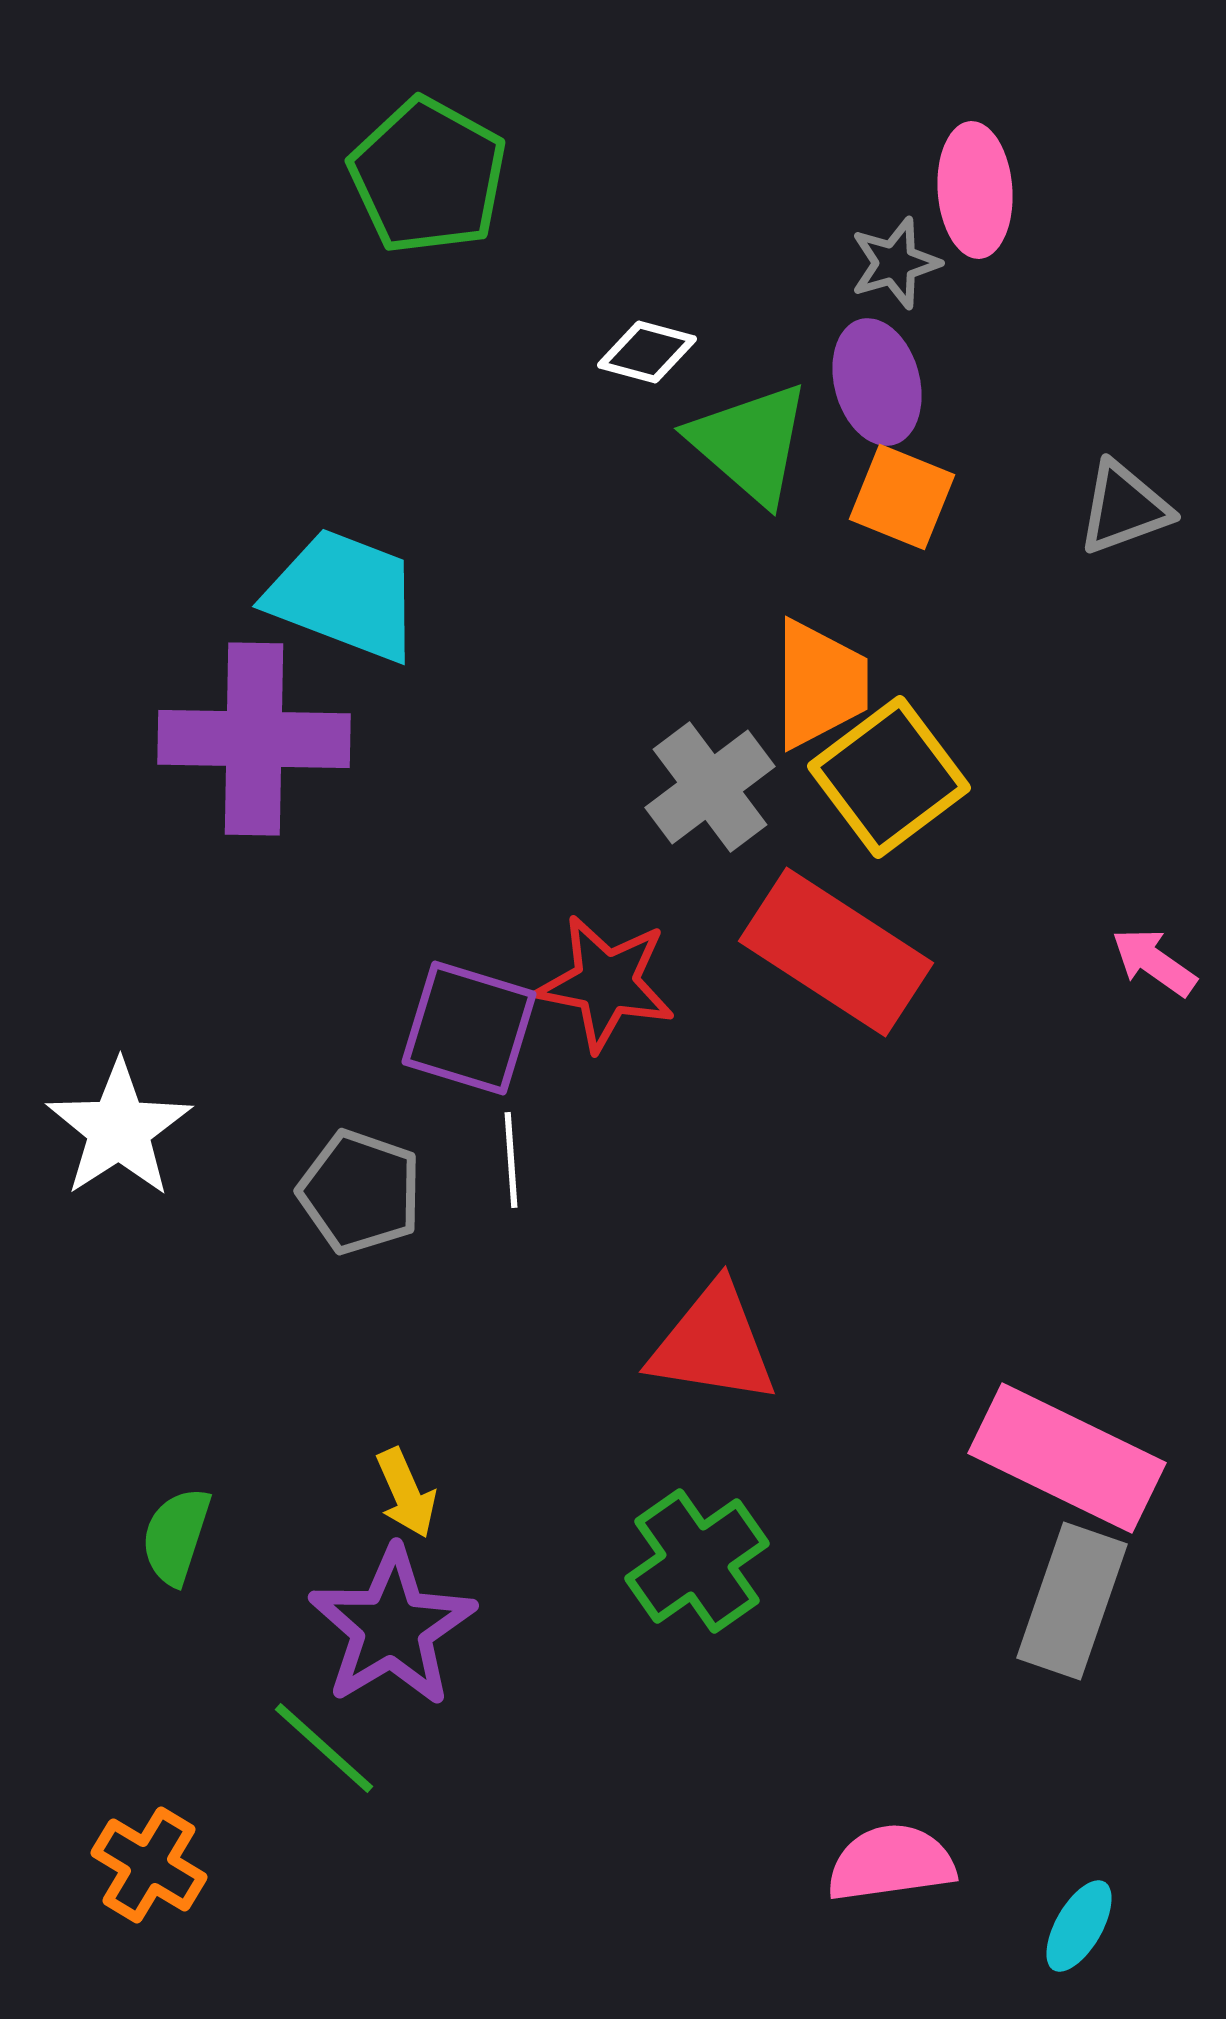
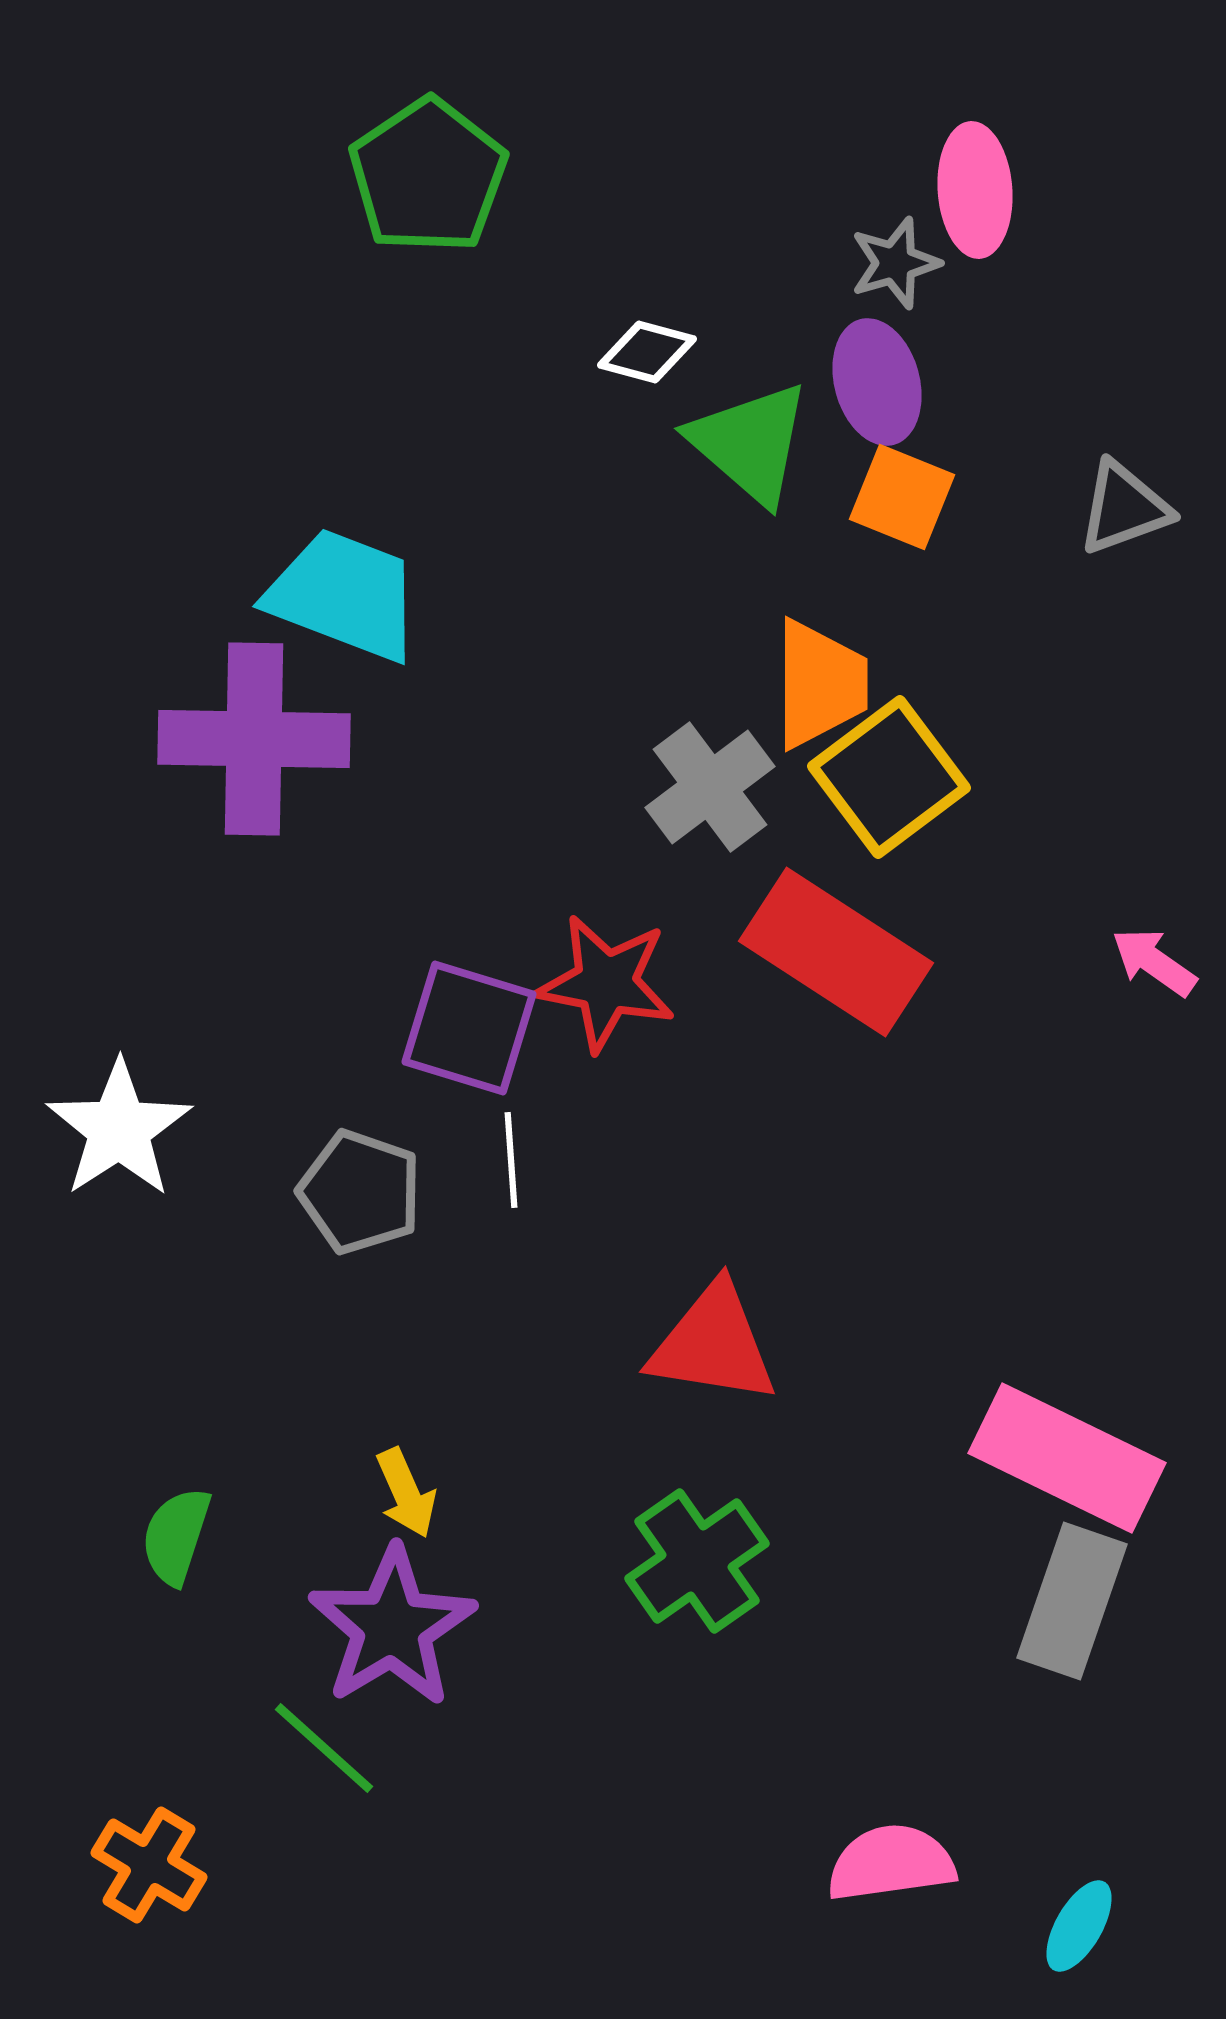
green pentagon: rotated 9 degrees clockwise
